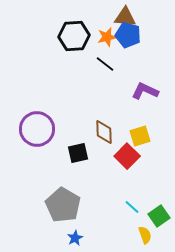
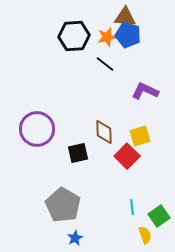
cyan line: rotated 42 degrees clockwise
